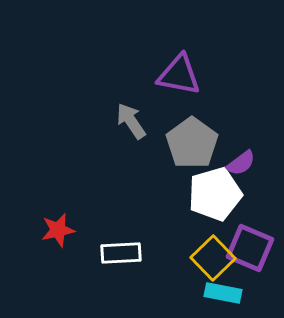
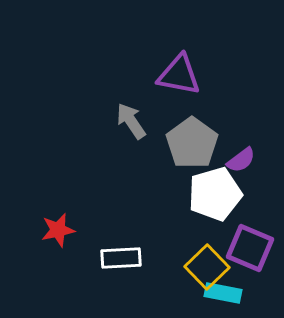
purple semicircle: moved 3 px up
white rectangle: moved 5 px down
yellow square: moved 6 px left, 9 px down
